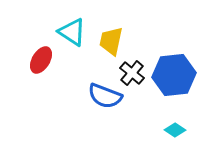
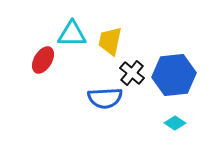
cyan triangle: moved 2 px down; rotated 32 degrees counterclockwise
yellow trapezoid: moved 1 px left
red ellipse: moved 2 px right
blue semicircle: moved 2 px down; rotated 24 degrees counterclockwise
cyan diamond: moved 7 px up
